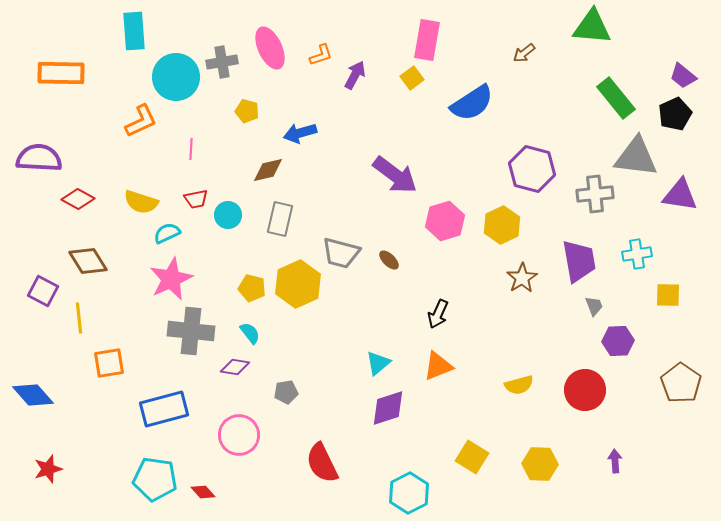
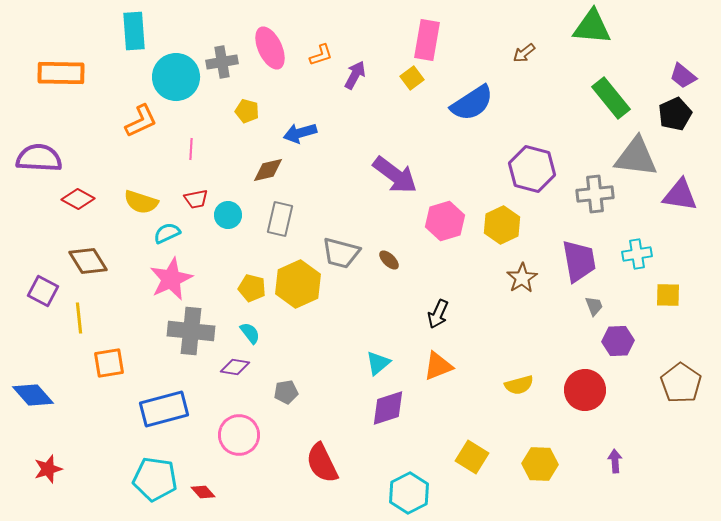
green rectangle at (616, 98): moved 5 px left
